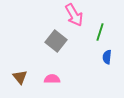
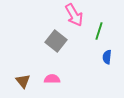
green line: moved 1 px left, 1 px up
brown triangle: moved 3 px right, 4 px down
